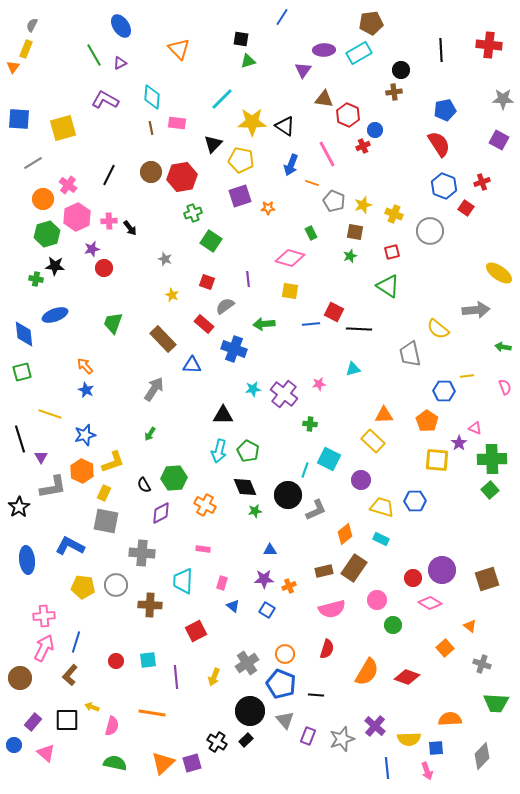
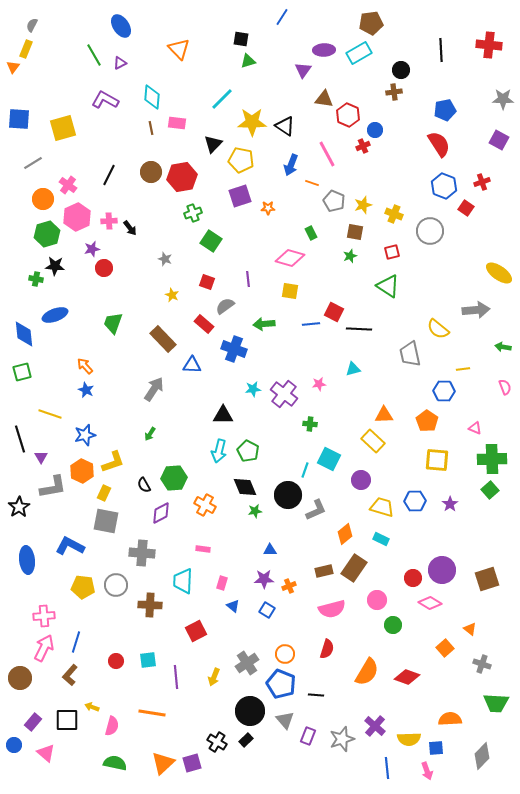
yellow line at (467, 376): moved 4 px left, 7 px up
purple star at (459, 443): moved 9 px left, 61 px down
orange triangle at (470, 626): moved 3 px down
